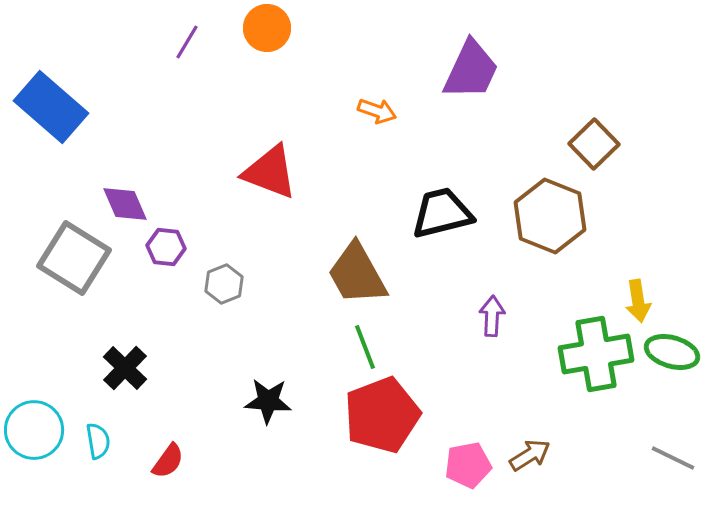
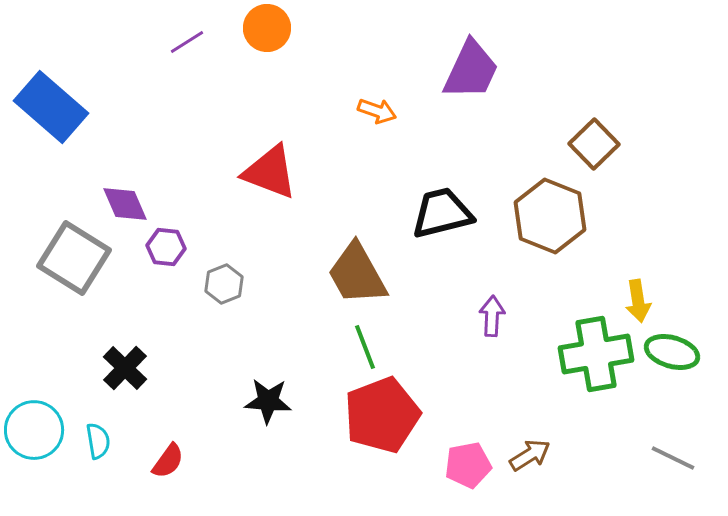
purple line: rotated 27 degrees clockwise
